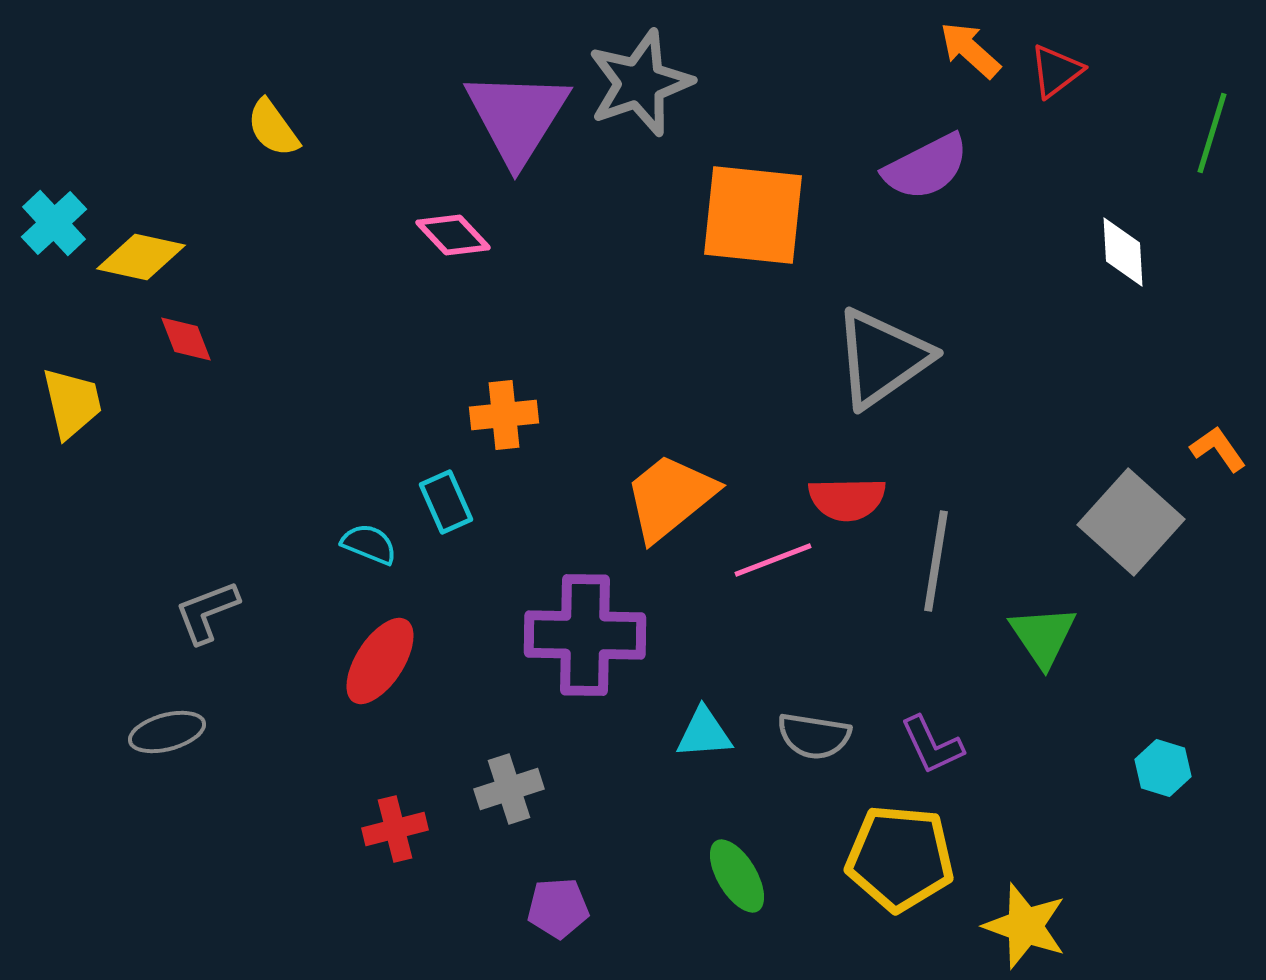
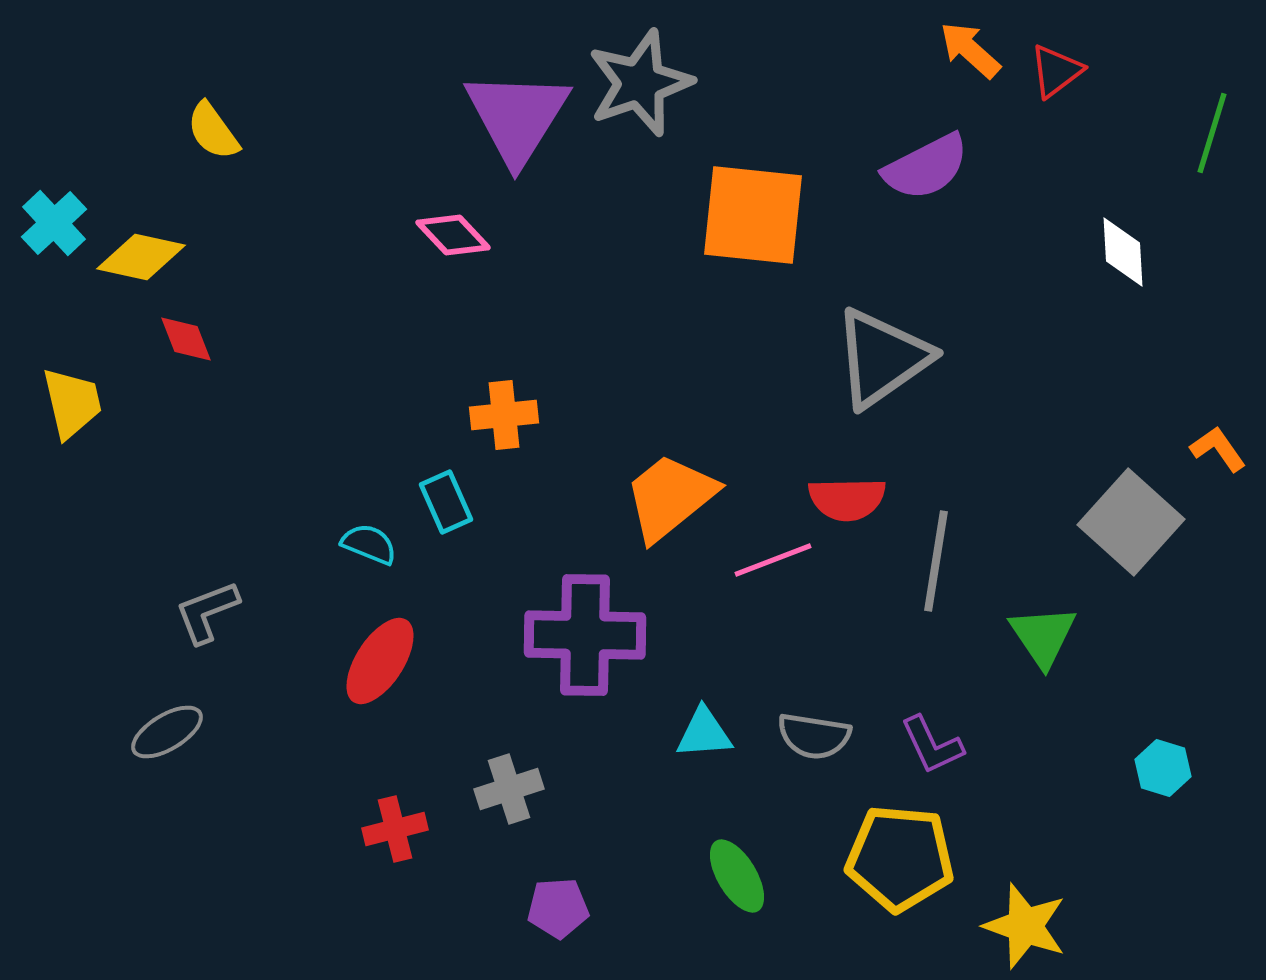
yellow semicircle: moved 60 px left, 3 px down
gray ellipse: rotated 16 degrees counterclockwise
